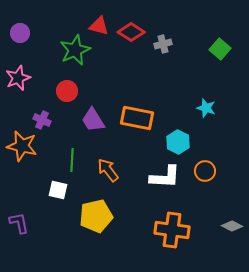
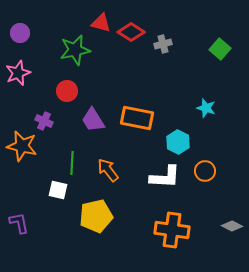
red triangle: moved 2 px right, 3 px up
green star: rotated 12 degrees clockwise
pink star: moved 5 px up
purple cross: moved 2 px right, 1 px down
green line: moved 3 px down
